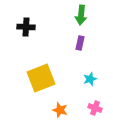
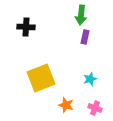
purple rectangle: moved 5 px right, 6 px up
orange star: moved 6 px right, 5 px up
